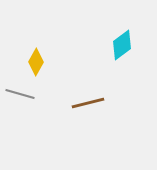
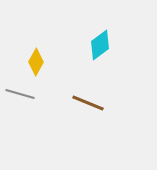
cyan diamond: moved 22 px left
brown line: rotated 36 degrees clockwise
